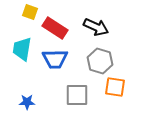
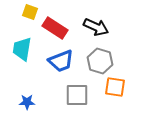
blue trapezoid: moved 6 px right, 2 px down; rotated 20 degrees counterclockwise
